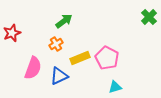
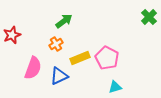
red star: moved 2 px down
